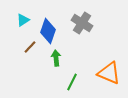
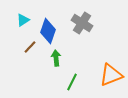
orange triangle: moved 2 px right, 2 px down; rotated 45 degrees counterclockwise
